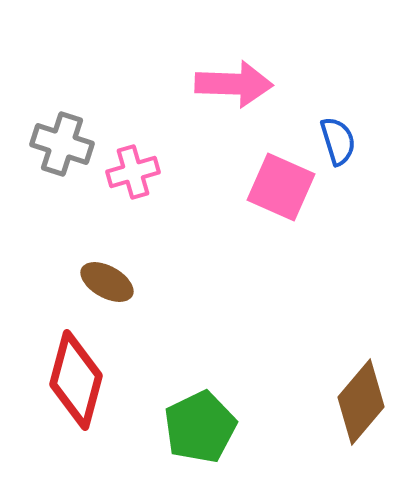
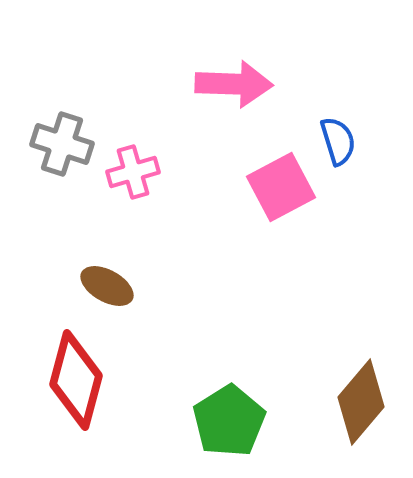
pink square: rotated 38 degrees clockwise
brown ellipse: moved 4 px down
green pentagon: moved 29 px right, 6 px up; rotated 6 degrees counterclockwise
